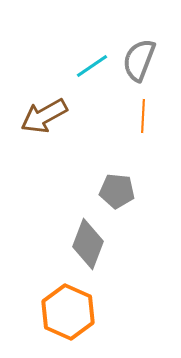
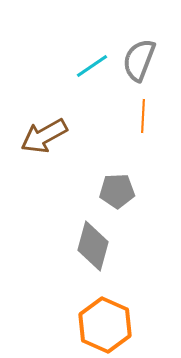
brown arrow: moved 20 px down
gray pentagon: rotated 8 degrees counterclockwise
gray diamond: moved 5 px right, 2 px down; rotated 6 degrees counterclockwise
orange hexagon: moved 37 px right, 13 px down
